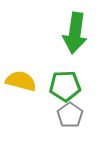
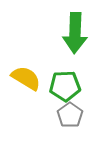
green arrow: rotated 6 degrees counterclockwise
yellow semicircle: moved 5 px right, 3 px up; rotated 16 degrees clockwise
